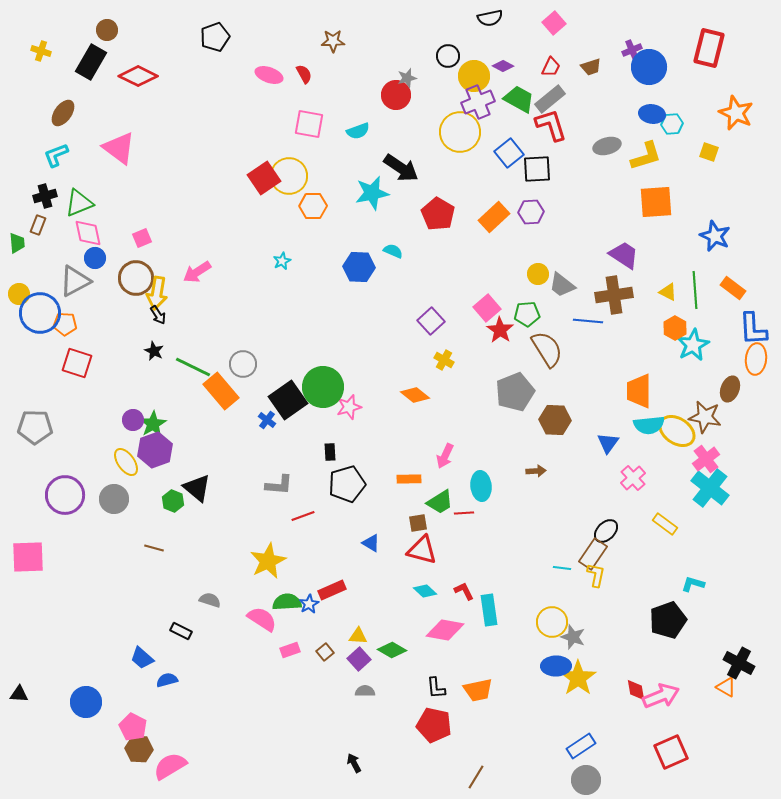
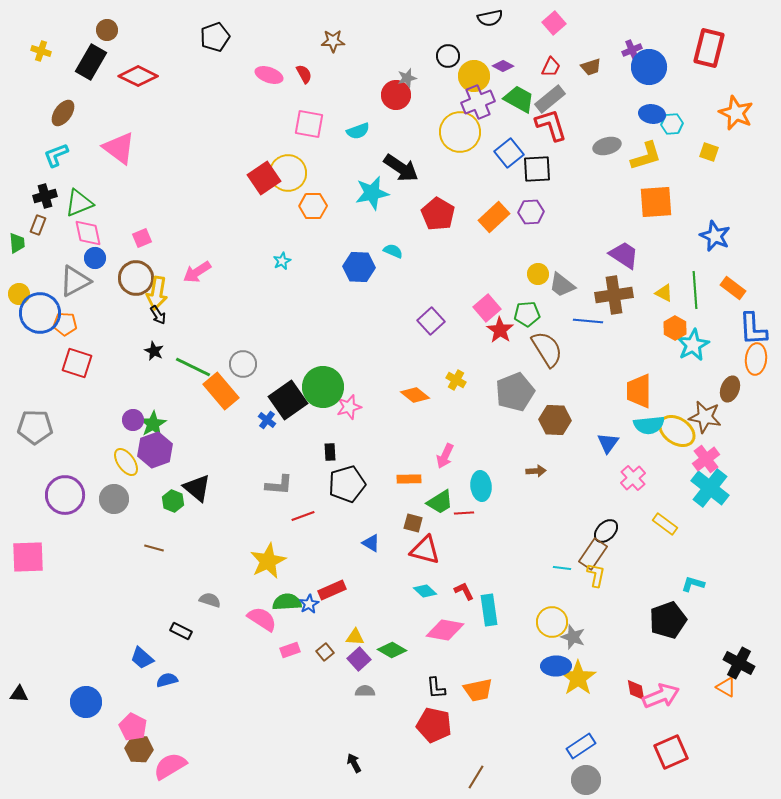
yellow circle at (289, 176): moved 1 px left, 3 px up
yellow triangle at (668, 292): moved 4 px left, 1 px down
yellow cross at (444, 360): moved 12 px right, 20 px down
brown square at (418, 523): moved 5 px left; rotated 24 degrees clockwise
red triangle at (422, 550): moved 3 px right
yellow triangle at (358, 636): moved 3 px left, 1 px down
